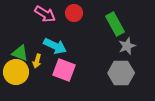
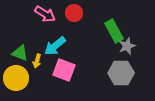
green rectangle: moved 1 px left, 7 px down
cyan arrow: rotated 115 degrees clockwise
yellow circle: moved 6 px down
